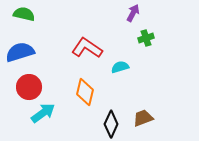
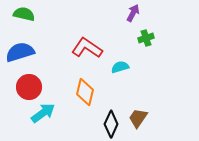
brown trapezoid: moved 5 px left; rotated 35 degrees counterclockwise
